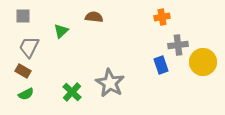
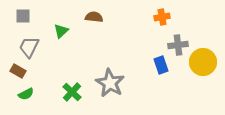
brown rectangle: moved 5 px left
